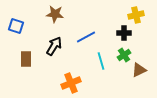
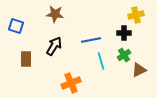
blue line: moved 5 px right, 3 px down; rotated 18 degrees clockwise
